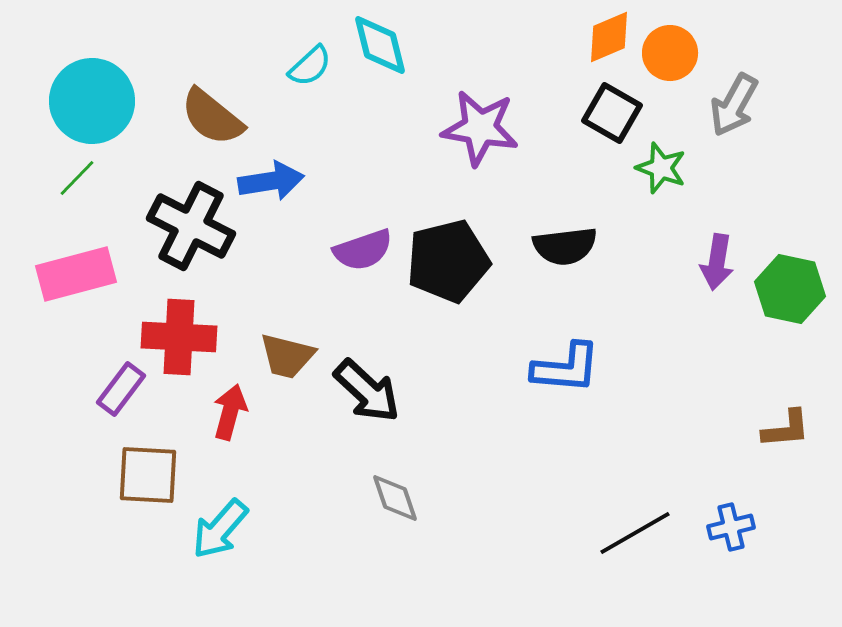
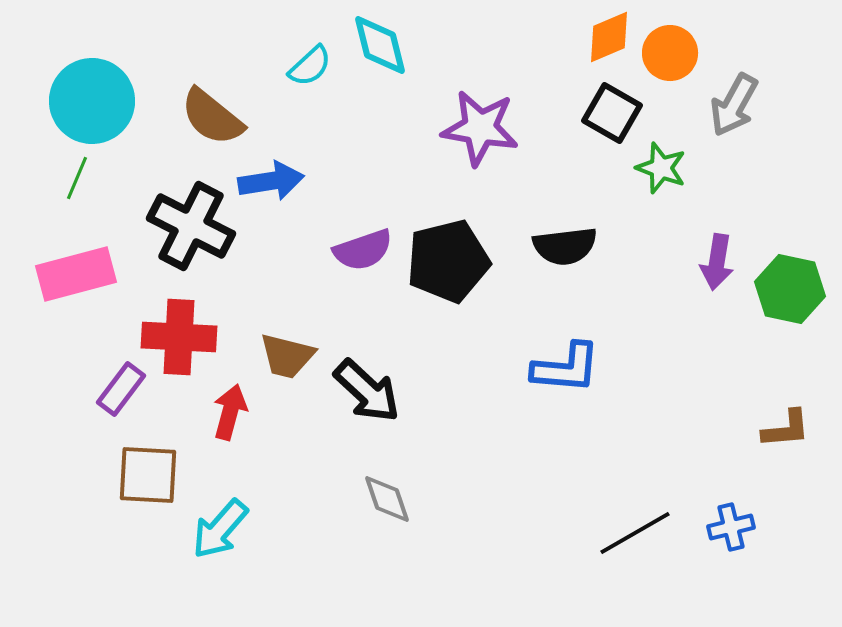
green line: rotated 21 degrees counterclockwise
gray diamond: moved 8 px left, 1 px down
